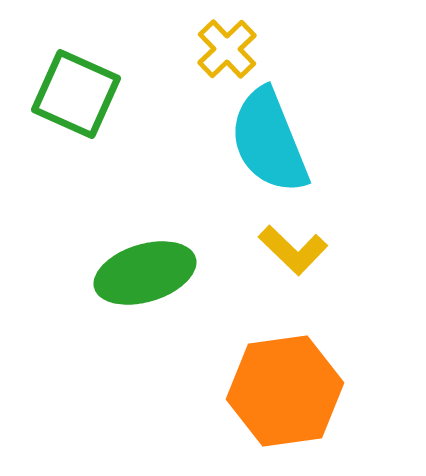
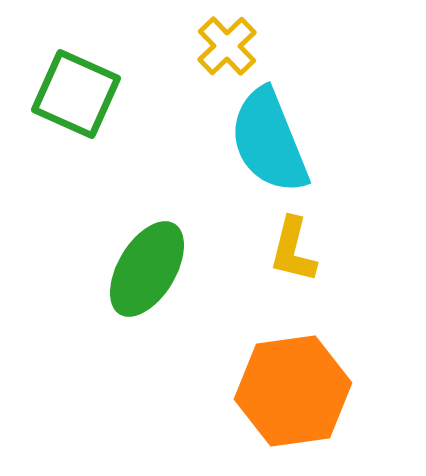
yellow cross: moved 3 px up
yellow L-shape: rotated 60 degrees clockwise
green ellipse: moved 2 px right, 4 px up; rotated 42 degrees counterclockwise
orange hexagon: moved 8 px right
